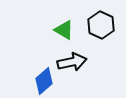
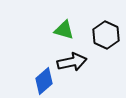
black hexagon: moved 5 px right, 10 px down
green triangle: rotated 15 degrees counterclockwise
